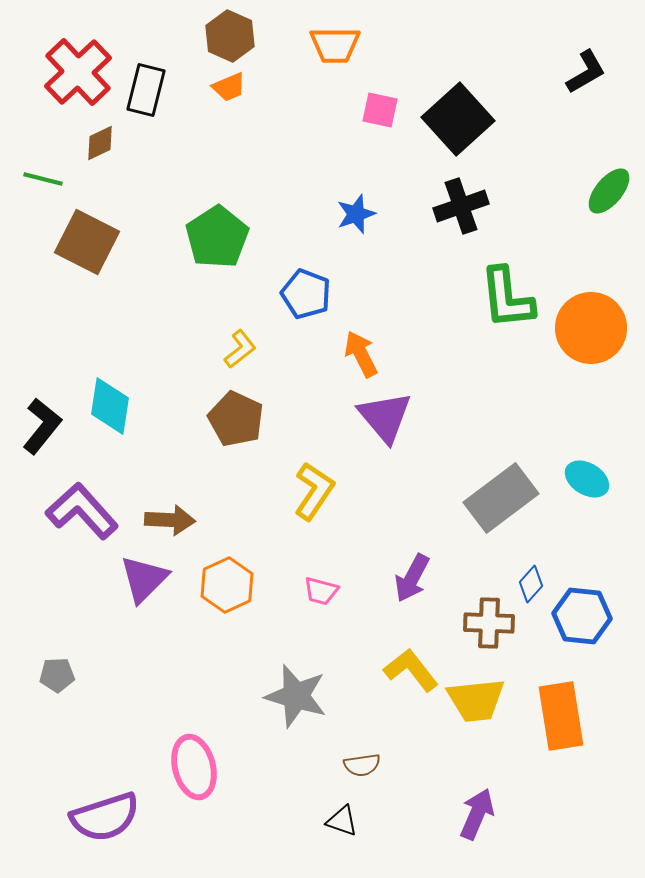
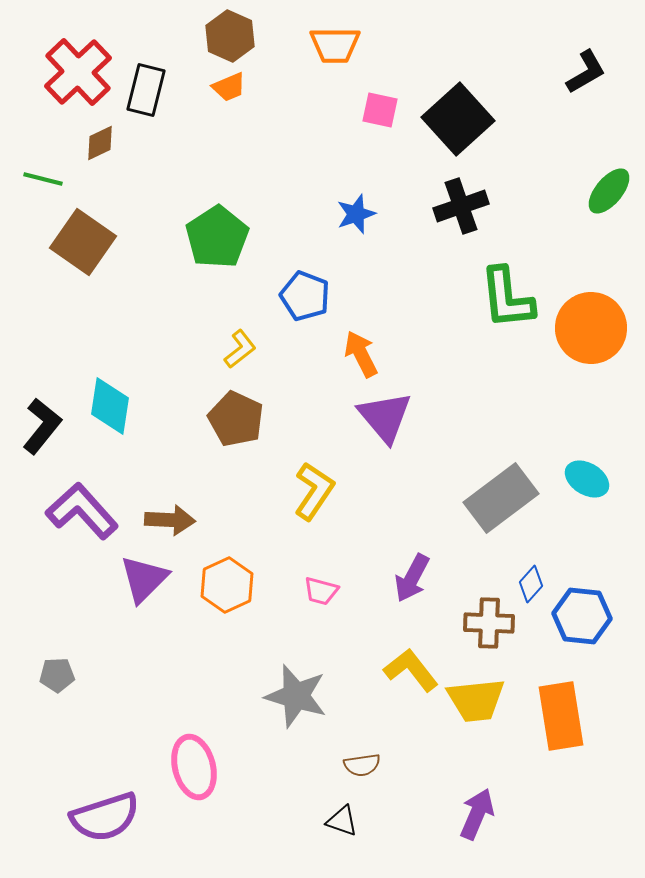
brown square at (87, 242): moved 4 px left; rotated 8 degrees clockwise
blue pentagon at (306, 294): moved 1 px left, 2 px down
